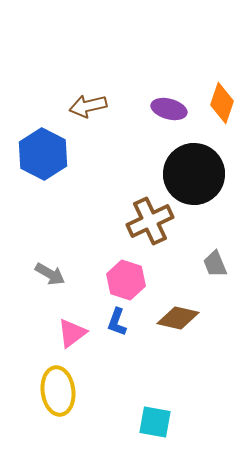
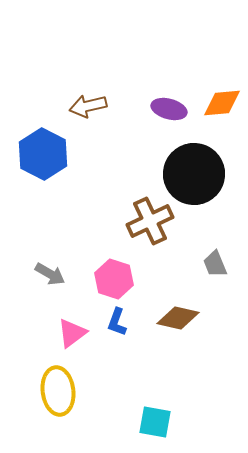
orange diamond: rotated 66 degrees clockwise
pink hexagon: moved 12 px left, 1 px up
